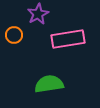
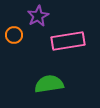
purple star: moved 2 px down
pink rectangle: moved 2 px down
